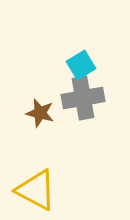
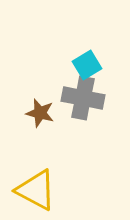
cyan square: moved 6 px right
gray cross: rotated 21 degrees clockwise
